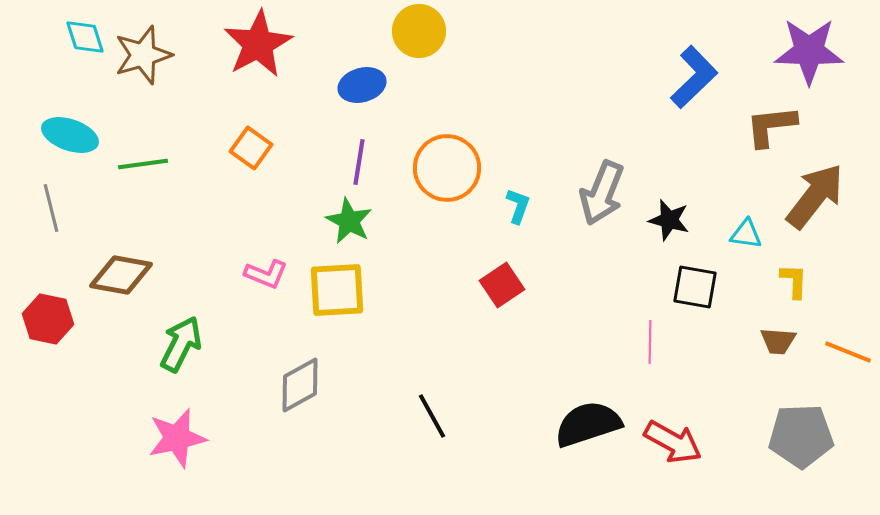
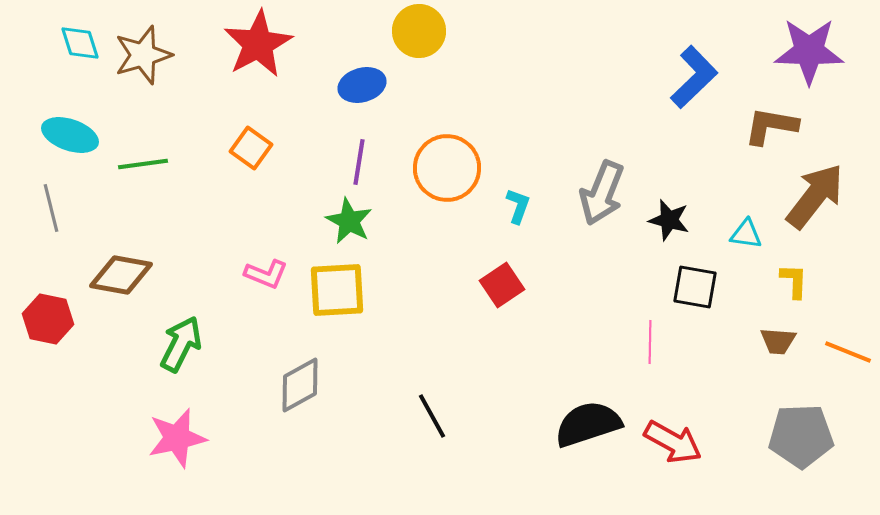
cyan diamond: moved 5 px left, 6 px down
brown L-shape: rotated 16 degrees clockwise
